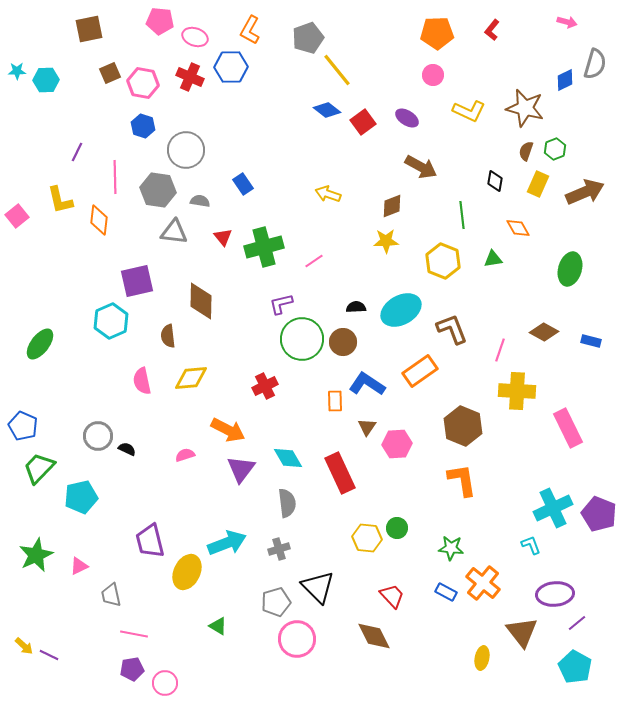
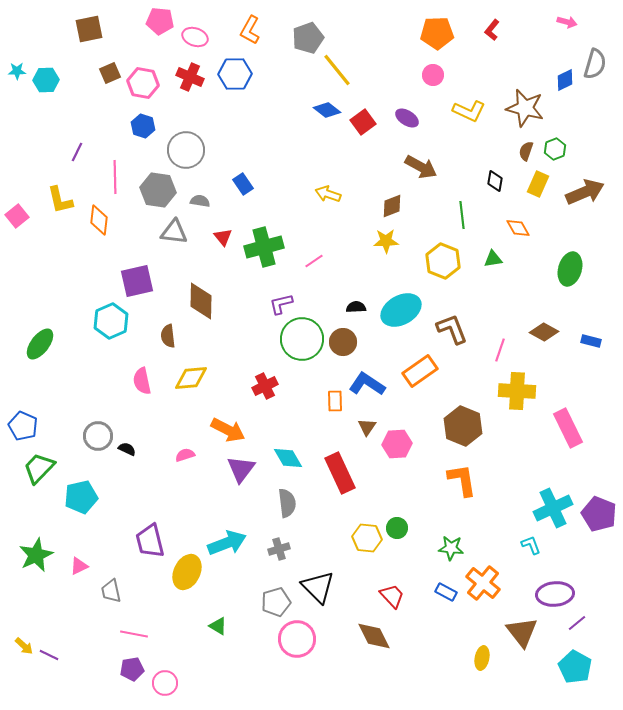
blue hexagon at (231, 67): moved 4 px right, 7 px down
gray trapezoid at (111, 595): moved 4 px up
